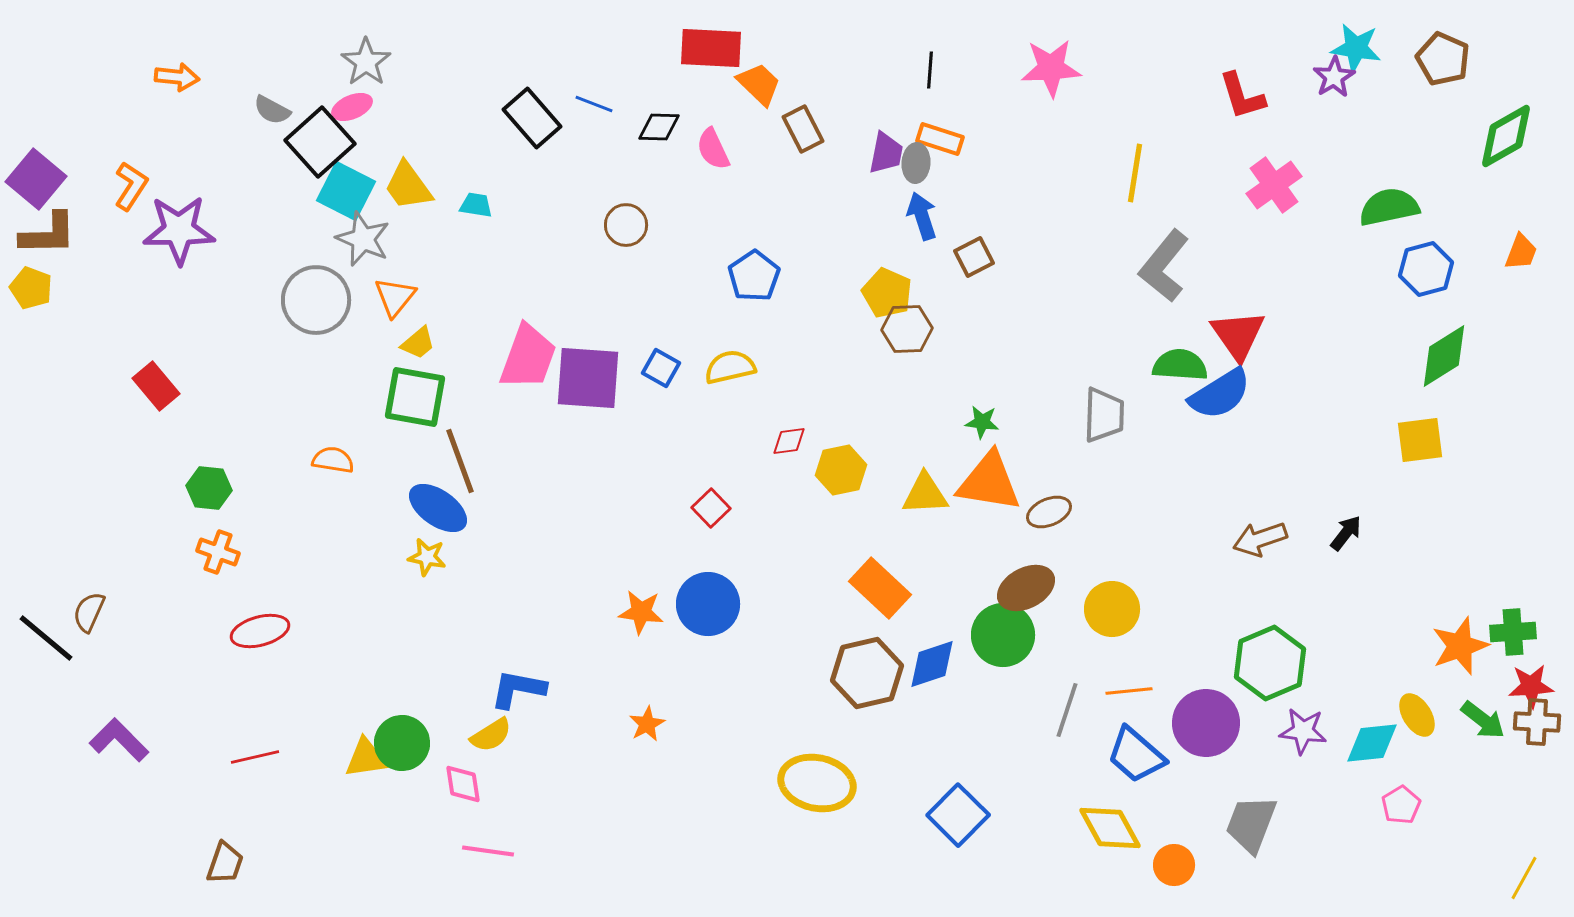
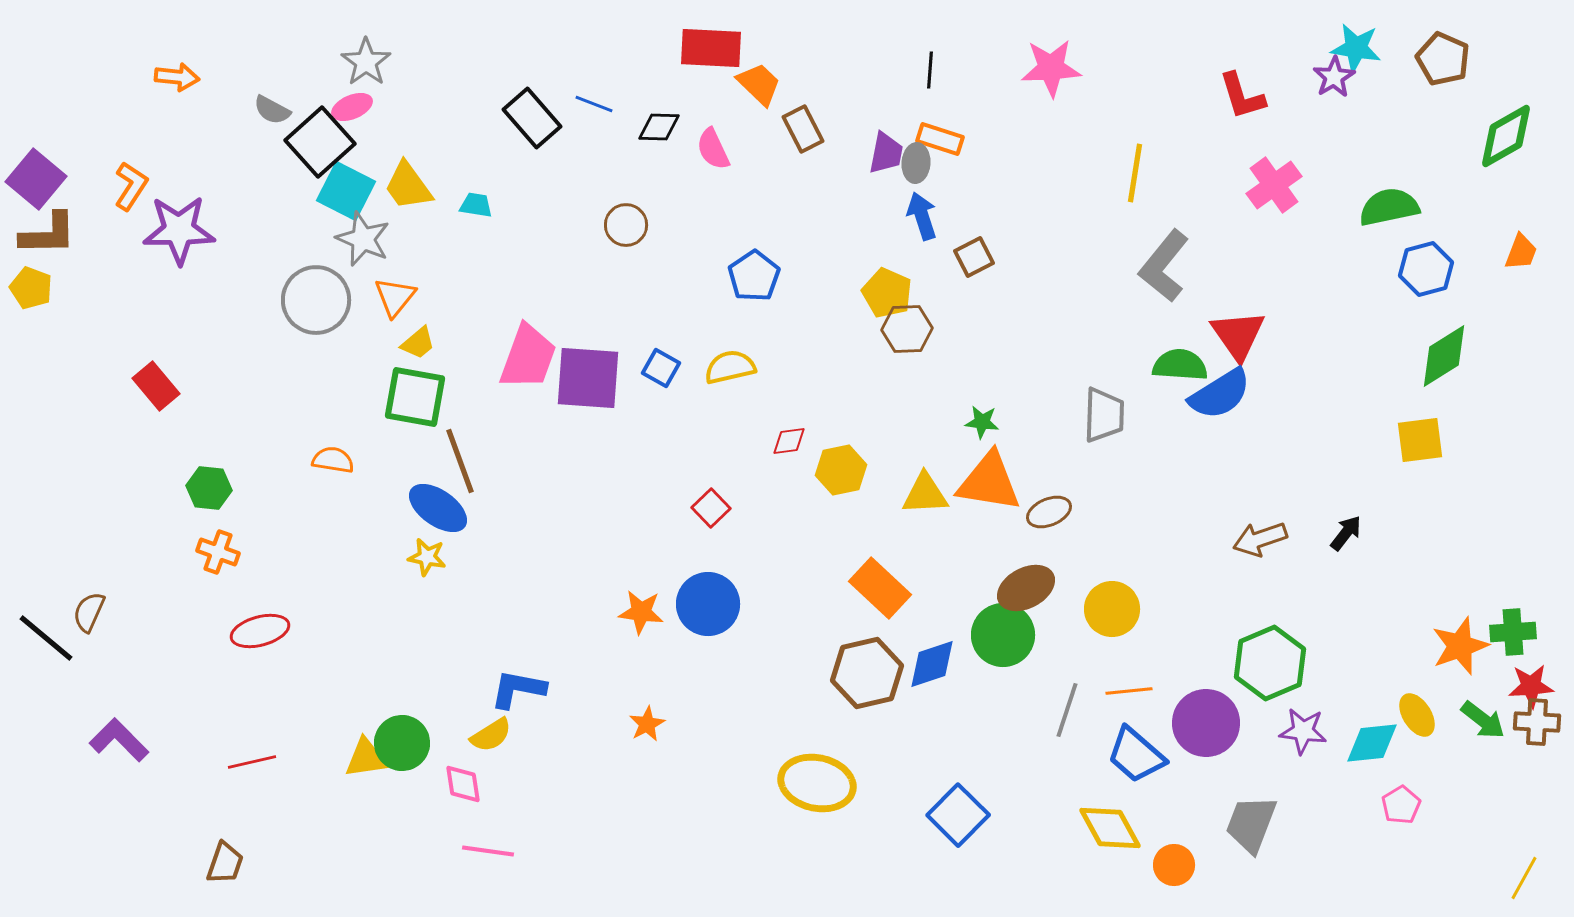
red line at (255, 757): moved 3 px left, 5 px down
